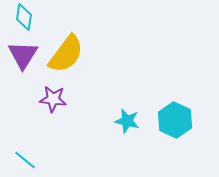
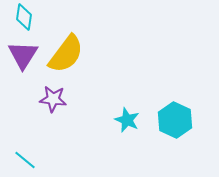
cyan star: moved 1 px up; rotated 10 degrees clockwise
